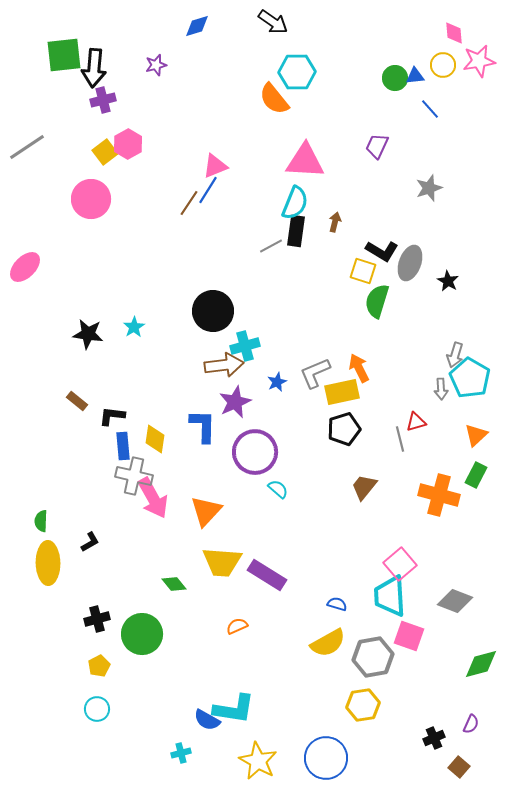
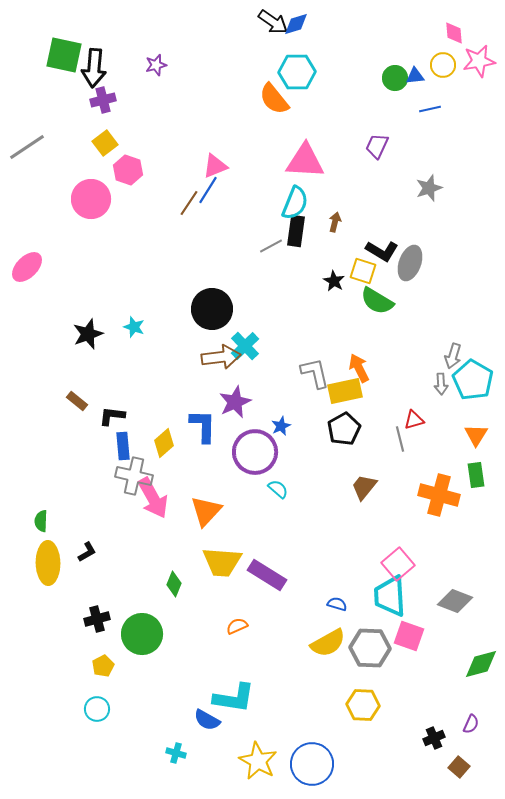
blue diamond at (197, 26): moved 99 px right, 2 px up
green square at (64, 55): rotated 18 degrees clockwise
blue line at (430, 109): rotated 60 degrees counterclockwise
pink hexagon at (128, 144): moved 26 px down; rotated 12 degrees counterclockwise
yellow square at (105, 152): moved 9 px up
pink ellipse at (25, 267): moved 2 px right
black star at (448, 281): moved 114 px left
green semicircle at (377, 301): rotated 76 degrees counterclockwise
black circle at (213, 311): moved 1 px left, 2 px up
cyan star at (134, 327): rotated 20 degrees counterclockwise
black star at (88, 334): rotated 28 degrees counterclockwise
cyan cross at (245, 346): rotated 28 degrees counterclockwise
gray arrow at (455, 355): moved 2 px left, 1 px down
brown arrow at (224, 365): moved 3 px left, 8 px up
gray L-shape at (315, 373): rotated 100 degrees clockwise
cyan pentagon at (470, 378): moved 3 px right, 2 px down
blue star at (277, 382): moved 4 px right, 44 px down
gray arrow at (441, 389): moved 5 px up
yellow rectangle at (342, 392): moved 3 px right, 1 px up
red triangle at (416, 422): moved 2 px left, 2 px up
black pentagon at (344, 429): rotated 12 degrees counterclockwise
orange triangle at (476, 435): rotated 15 degrees counterclockwise
yellow diamond at (155, 439): moved 9 px right, 4 px down; rotated 40 degrees clockwise
green rectangle at (476, 475): rotated 35 degrees counterclockwise
black L-shape at (90, 542): moved 3 px left, 10 px down
pink square at (400, 564): moved 2 px left
green diamond at (174, 584): rotated 60 degrees clockwise
gray hexagon at (373, 657): moved 3 px left, 9 px up; rotated 12 degrees clockwise
yellow pentagon at (99, 666): moved 4 px right
yellow hexagon at (363, 705): rotated 12 degrees clockwise
cyan L-shape at (234, 709): moved 11 px up
cyan cross at (181, 753): moved 5 px left; rotated 30 degrees clockwise
blue circle at (326, 758): moved 14 px left, 6 px down
